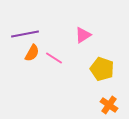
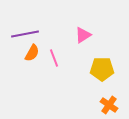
pink line: rotated 36 degrees clockwise
yellow pentagon: rotated 20 degrees counterclockwise
